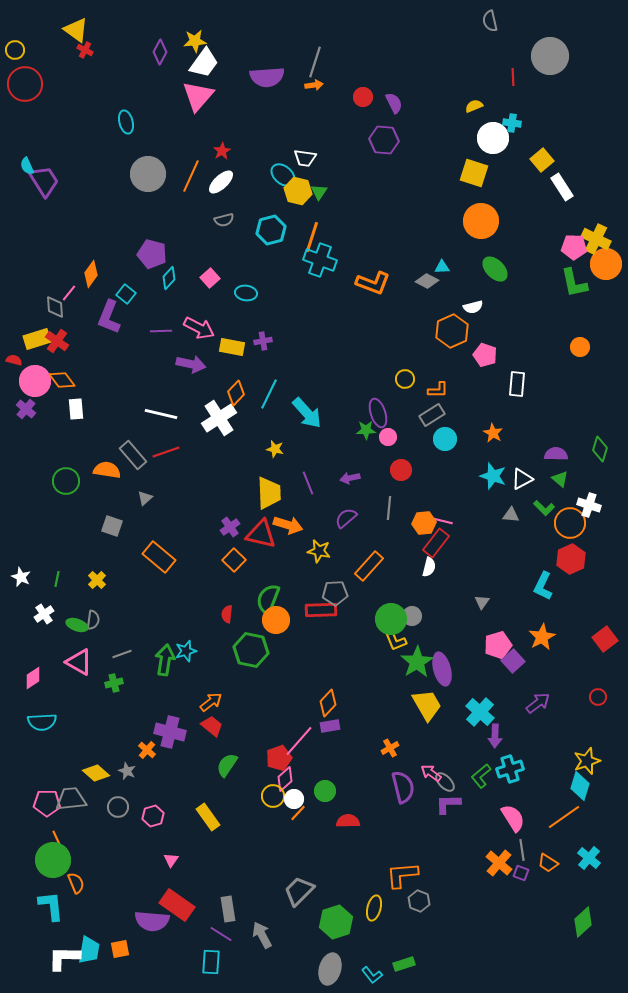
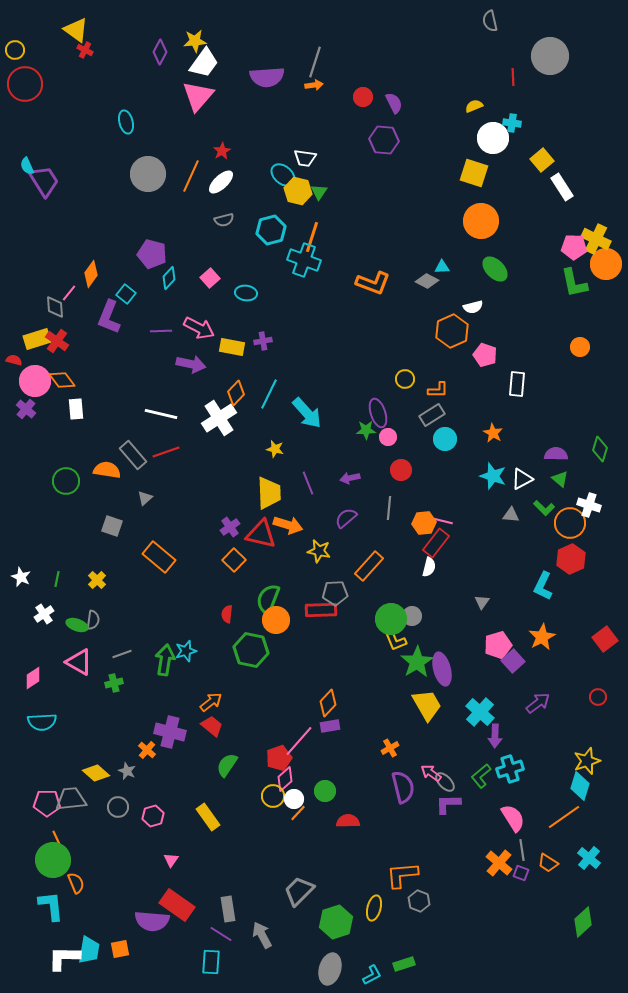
cyan cross at (320, 260): moved 16 px left
cyan L-shape at (372, 975): rotated 80 degrees counterclockwise
